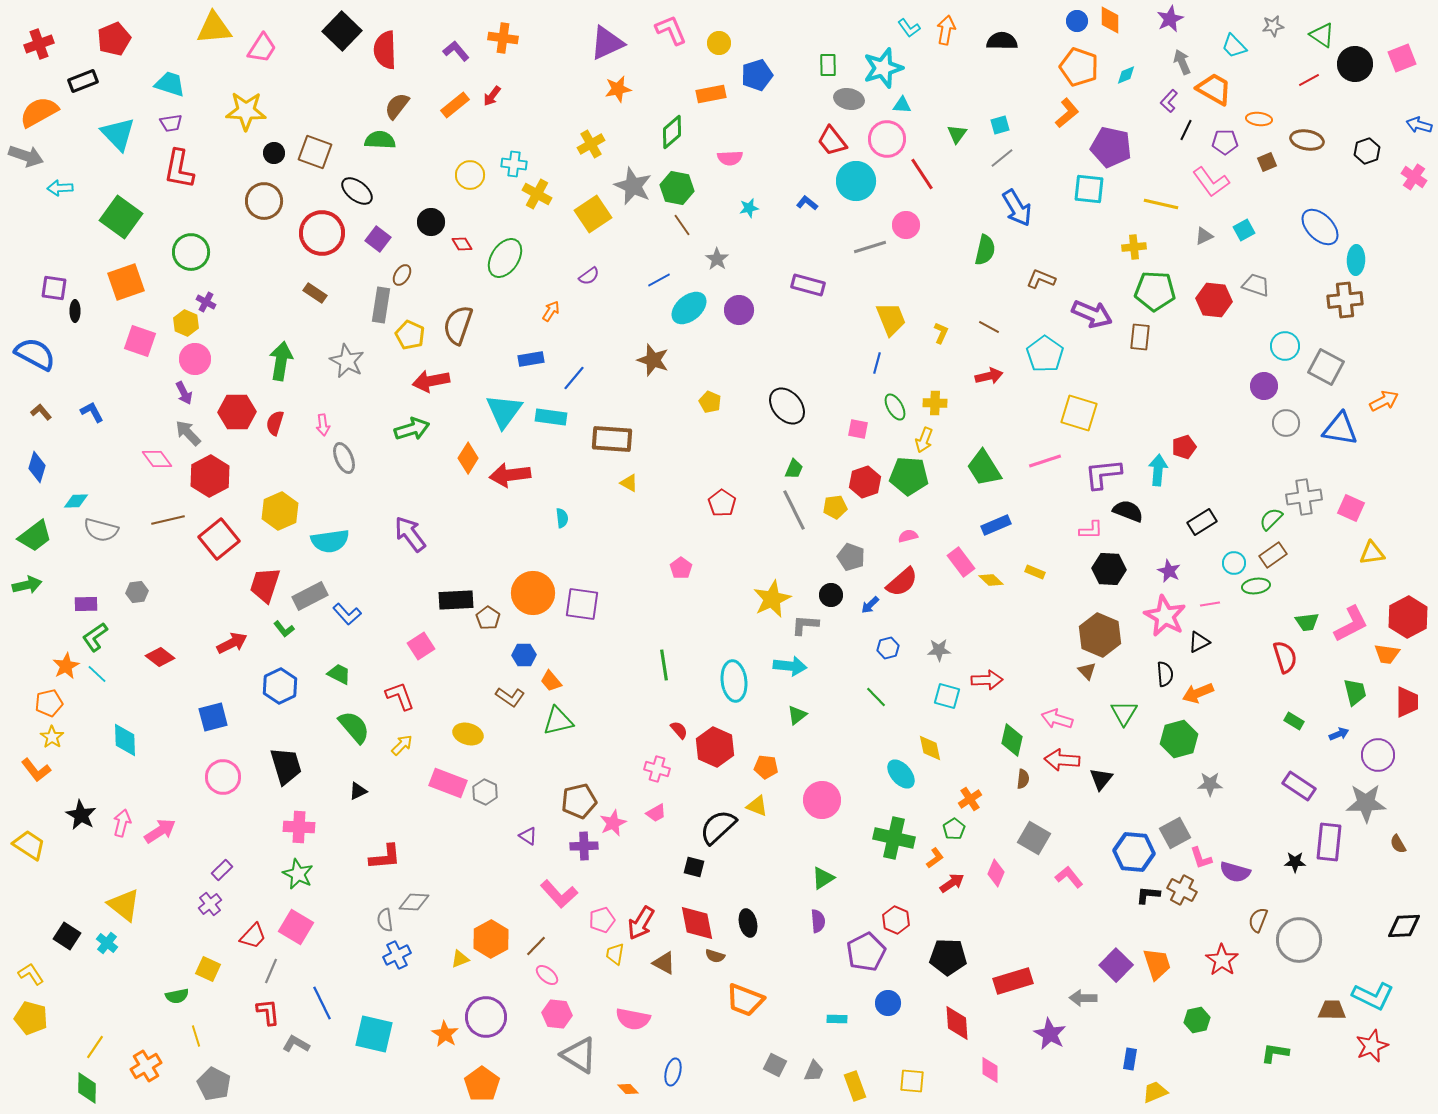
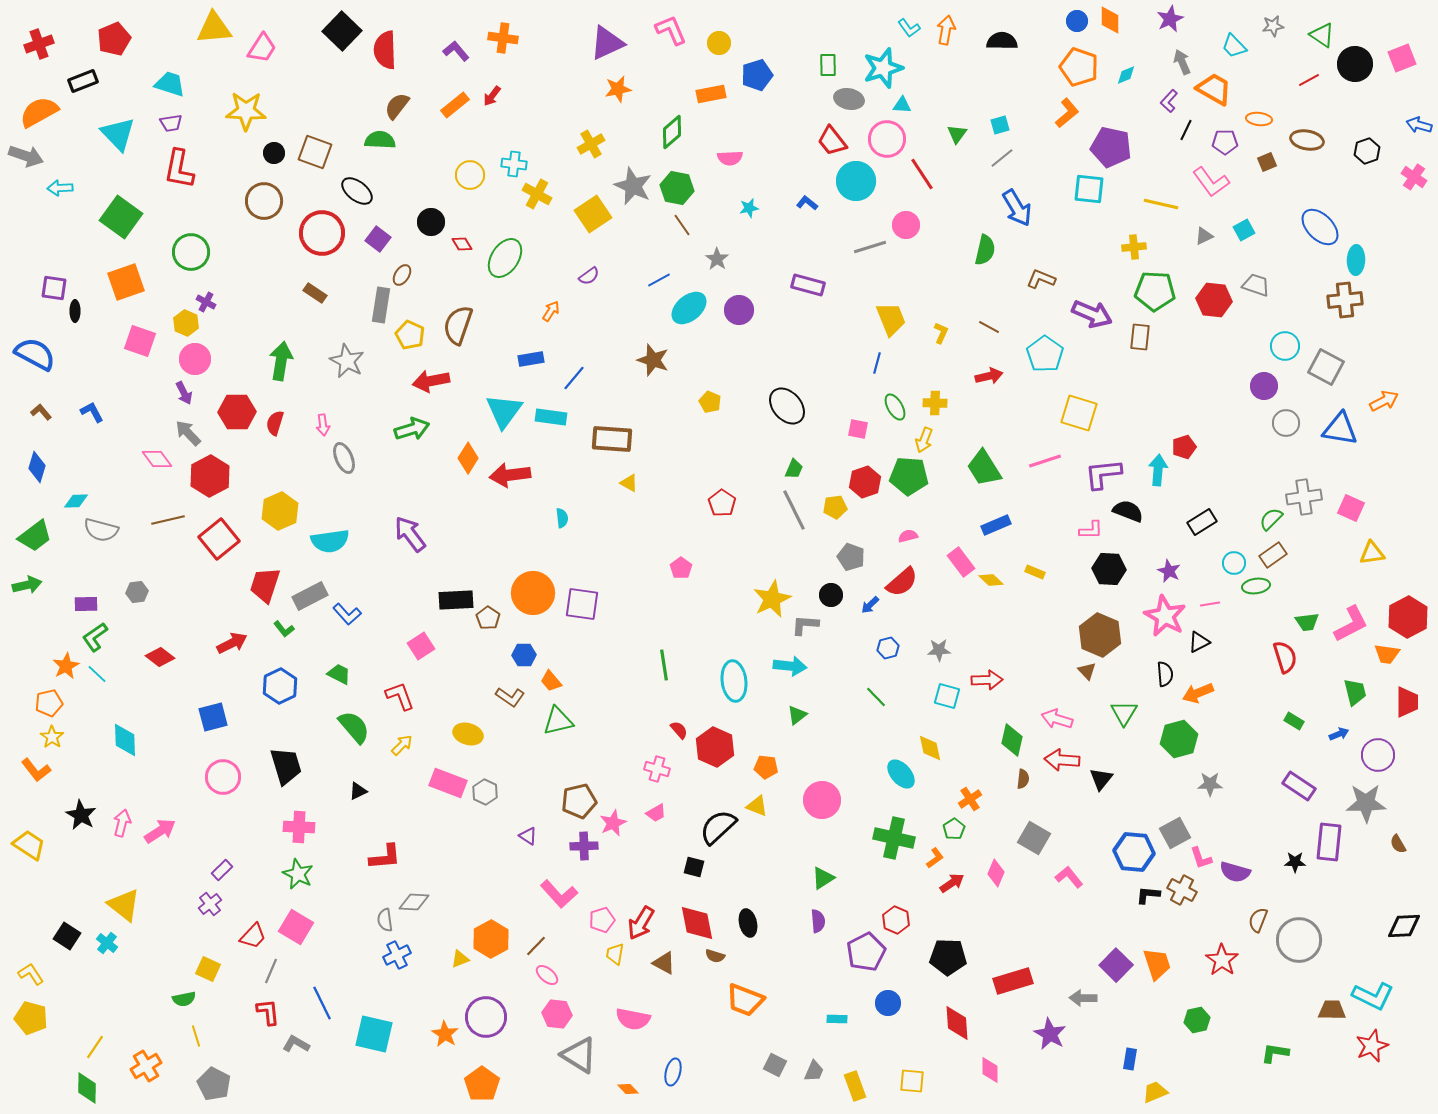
green semicircle at (177, 996): moved 7 px right, 3 px down
